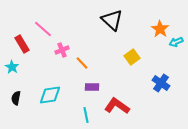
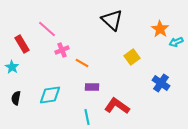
pink line: moved 4 px right
orange line: rotated 16 degrees counterclockwise
cyan line: moved 1 px right, 2 px down
